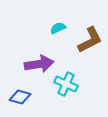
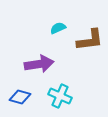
brown L-shape: rotated 20 degrees clockwise
cyan cross: moved 6 px left, 12 px down
